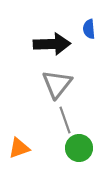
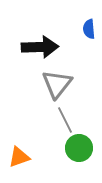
black arrow: moved 12 px left, 3 px down
gray line: rotated 8 degrees counterclockwise
orange triangle: moved 9 px down
